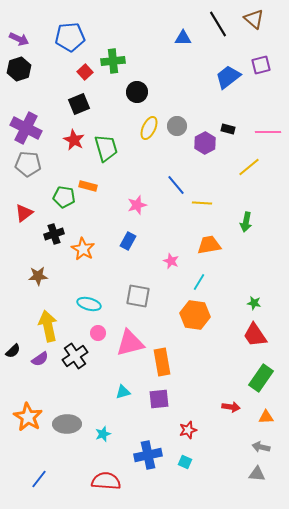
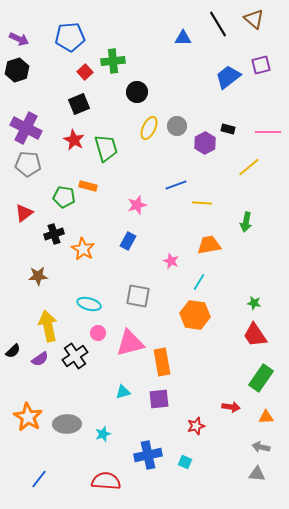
black hexagon at (19, 69): moved 2 px left, 1 px down
blue line at (176, 185): rotated 70 degrees counterclockwise
red star at (188, 430): moved 8 px right, 4 px up
